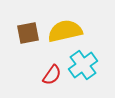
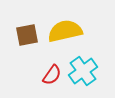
brown square: moved 1 px left, 2 px down
cyan cross: moved 6 px down
